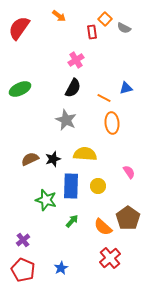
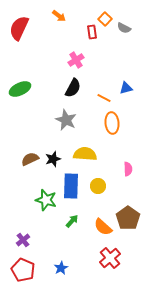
red semicircle: rotated 10 degrees counterclockwise
pink semicircle: moved 1 px left, 3 px up; rotated 32 degrees clockwise
